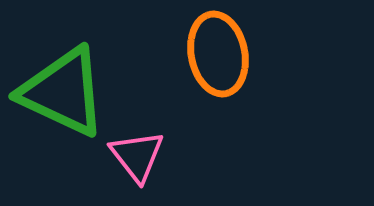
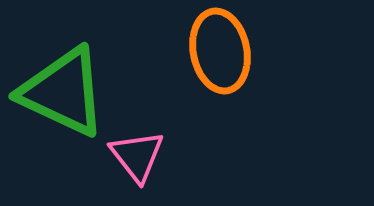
orange ellipse: moved 2 px right, 3 px up
